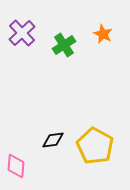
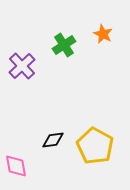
purple cross: moved 33 px down
pink diamond: rotated 15 degrees counterclockwise
